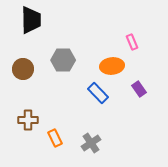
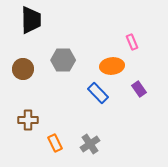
orange rectangle: moved 5 px down
gray cross: moved 1 px left, 1 px down
